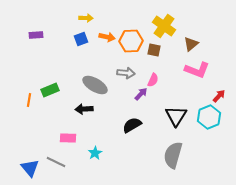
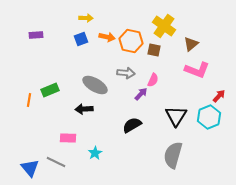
orange hexagon: rotated 15 degrees clockwise
